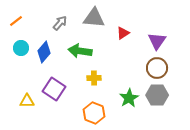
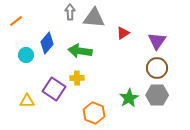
gray arrow: moved 10 px right, 11 px up; rotated 42 degrees counterclockwise
cyan circle: moved 5 px right, 7 px down
blue diamond: moved 3 px right, 9 px up
yellow cross: moved 17 px left
